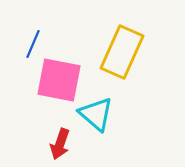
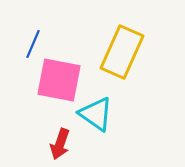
cyan triangle: rotated 6 degrees counterclockwise
